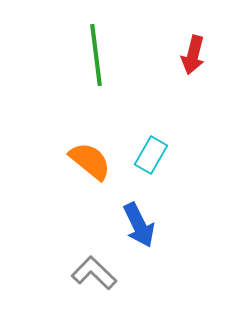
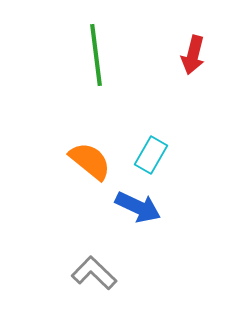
blue arrow: moved 1 px left, 18 px up; rotated 39 degrees counterclockwise
